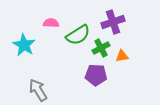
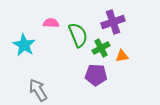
green semicircle: rotated 80 degrees counterclockwise
